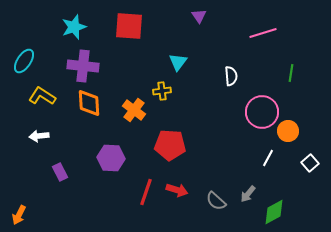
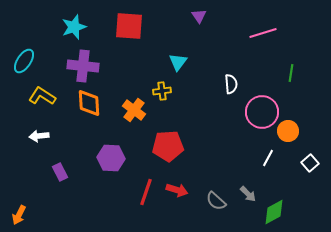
white semicircle: moved 8 px down
red pentagon: moved 2 px left, 1 px down; rotated 8 degrees counterclockwise
gray arrow: rotated 84 degrees counterclockwise
